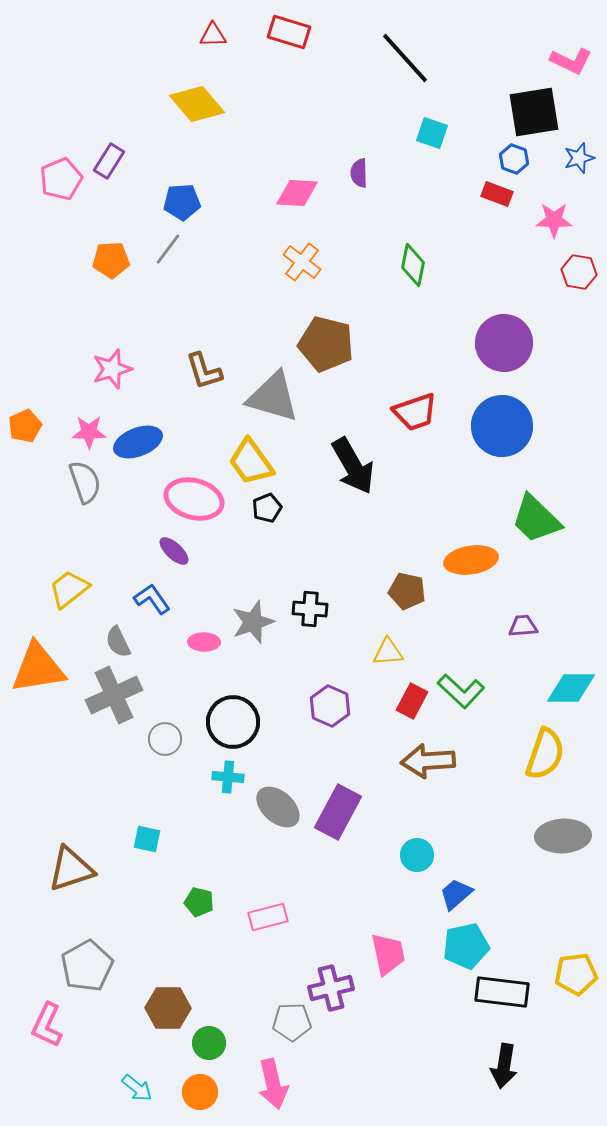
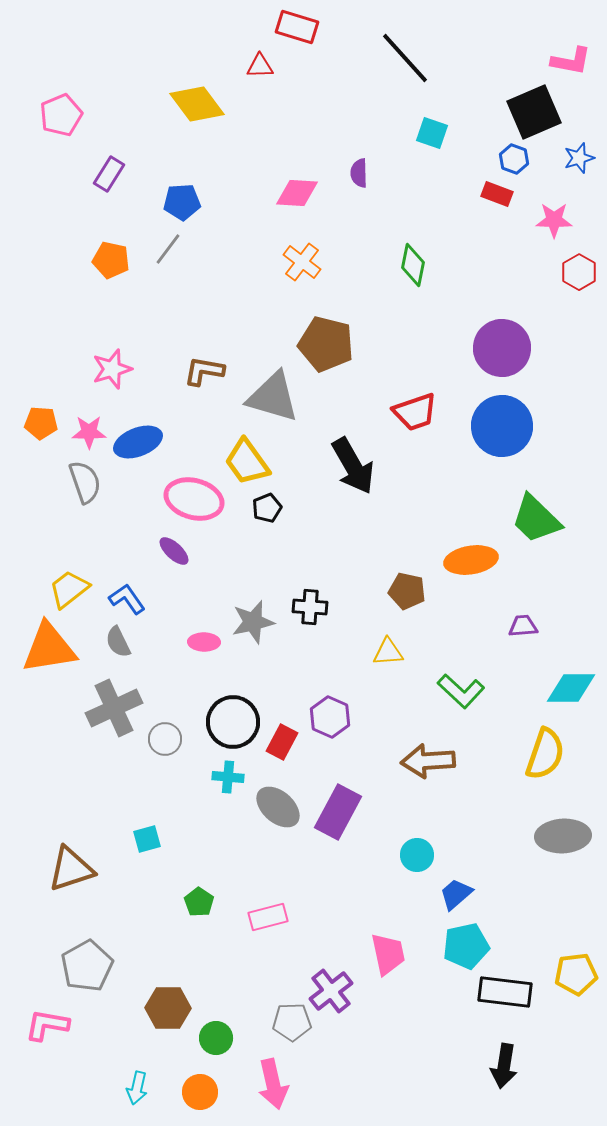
red rectangle at (289, 32): moved 8 px right, 5 px up
red triangle at (213, 35): moved 47 px right, 31 px down
pink L-shape at (571, 61): rotated 15 degrees counterclockwise
yellow diamond at (197, 104): rotated 4 degrees clockwise
black square at (534, 112): rotated 14 degrees counterclockwise
purple rectangle at (109, 161): moved 13 px down
pink pentagon at (61, 179): moved 64 px up
orange pentagon at (111, 260): rotated 15 degrees clockwise
red hexagon at (579, 272): rotated 20 degrees clockwise
purple circle at (504, 343): moved 2 px left, 5 px down
brown L-shape at (204, 371): rotated 117 degrees clockwise
orange pentagon at (25, 426): moved 16 px right, 3 px up; rotated 28 degrees clockwise
yellow trapezoid at (251, 462): moved 4 px left
blue L-shape at (152, 599): moved 25 px left
black cross at (310, 609): moved 2 px up
gray star at (253, 622): rotated 6 degrees clockwise
orange triangle at (38, 668): moved 11 px right, 20 px up
gray cross at (114, 695): moved 13 px down
red rectangle at (412, 701): moved 130 px left, 41 px down
purple hexagon at (330, 706): moved 11 px down
cyan square at (147, 839): rotated 28 degrees counterclockwise
green pentagon at (199, 902): rotated 20 degrees clockwise
purple cross at (331, 988): moved 3 px down; rotated 24 degrees counterclockwise
black rectangle at (502, 992): moved 3 px right
pink L-shape at (47, 1025): rotated 75 degrees clockwise
green circle at (209, 1043): moved 7 px right, 5 px up
cyan arrow at (137, 1088): rotated 64 degrees clockwise
